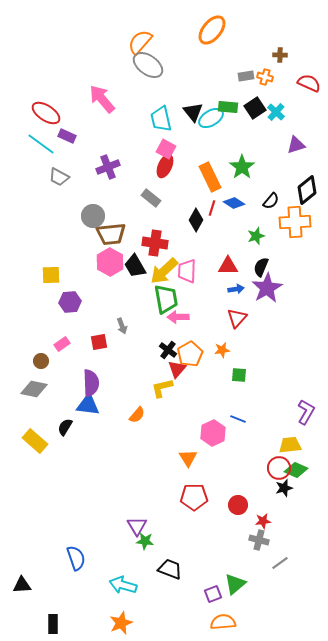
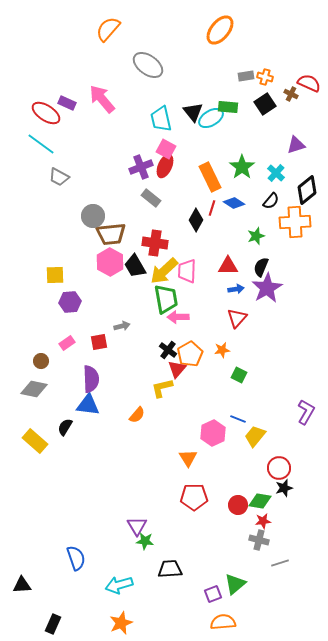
orange ellipse at (212, 30): moved 8 px right
orange semicircle at (140, 42): moved 32 px left, 13 px up
brown cross at (280, 55): moved 11 px right, 39 px down; rotated 24 degrees clockwise
black square at (255, 108): moved 10 px right, 4 px up
cyan cross at (276, 112): moved 61 px down
purple rectangle at (67, 136): moved 33 px up
purple cross at (108, 167): moved 33 px right
yellow square at (51, 275): moved 4 px right
gray arrow at (122, 326): rotated 84 degrees counterclockwise
pink rectangle at (62, 344): moved 5 px right, 1 px up
green square at (239, 375): rotated 21 degrees clockwise
purple semicircle at (91, 383): moved 4 px up
yellow trapezoid at (290, 445): moved 35 px left, 9 px up; rotated 45 degrees counterclockwise
green diamond at (296, 470): moved 36 px left, 31 px down; rotated 15 degrees counterclockwise
gray line at (280, 563): rotated 18 degrees clockwise
black trapezoid at (170, 569): rotated 25 degrees counterclockwise
cyan arrow at (123, 585): moved 4 px left; rotated 32 degrees counterclockwise
black rectangle at (53, 624): rotated 24 degrees clockwise
